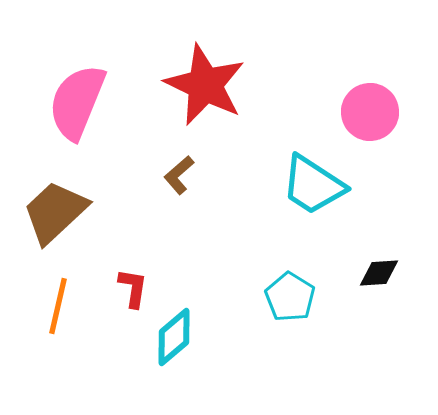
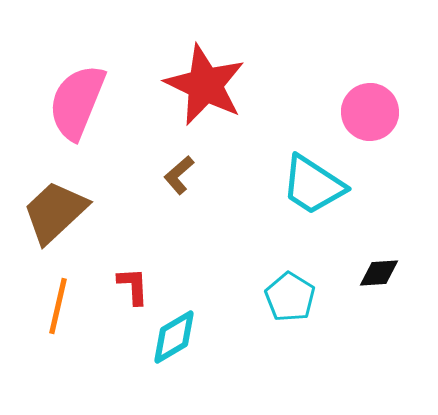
red L-shape: moved 2 px up; rotated 12 degrees counterclockwise
cyan diamond: rotated 10 degrees clockwise
